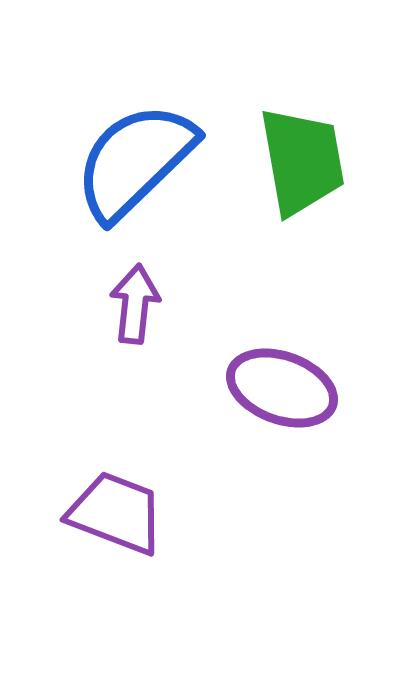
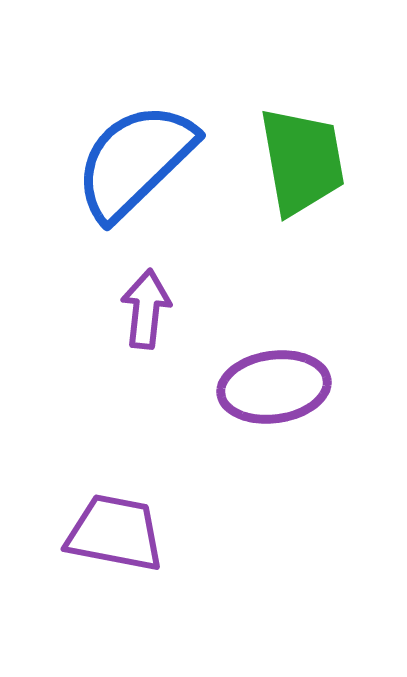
purple arrow: moved 11 px right, 5 px down
purple ellipse: moved 8 px left, 1 px up; rotated 28 degrees counterclockwise
purple trapezoid: moved 1 px left, 20 px down; rotated 10 degrees counterclockwise
